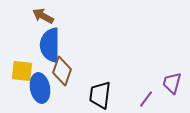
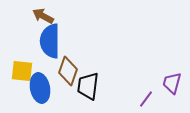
blue semicircle: moved 4 px up
brown diamond: moved 6 px right
black trapezoid: moved 12 px left, 9 px up
